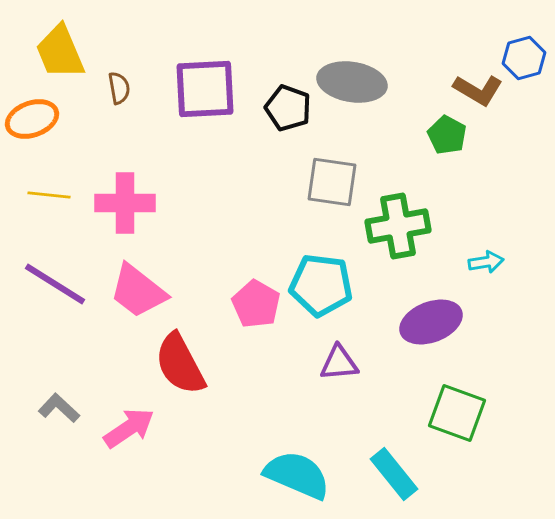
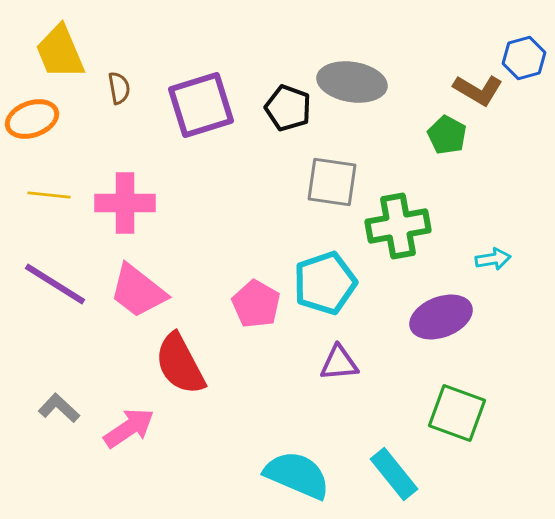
purple square: moved 4 px left, 16 px down; rotated 14 degrees counterclockwise
cyan arrow: moved 7 px right, 3 px up
cyan pentagon: moved 4 px right, 2 px up; rotated 26 degrees counterclockwise
purple ellipse: moved 10 px right, 5 px up
